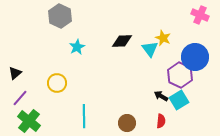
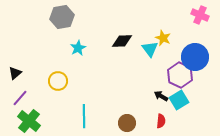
gray hexagon: moved 2 px right, 1 px down; rotated 25 degrees clockwise
cyan star: moved 1 px right, 1 px down
yellow circle: moved 1 px right, 2 px up
